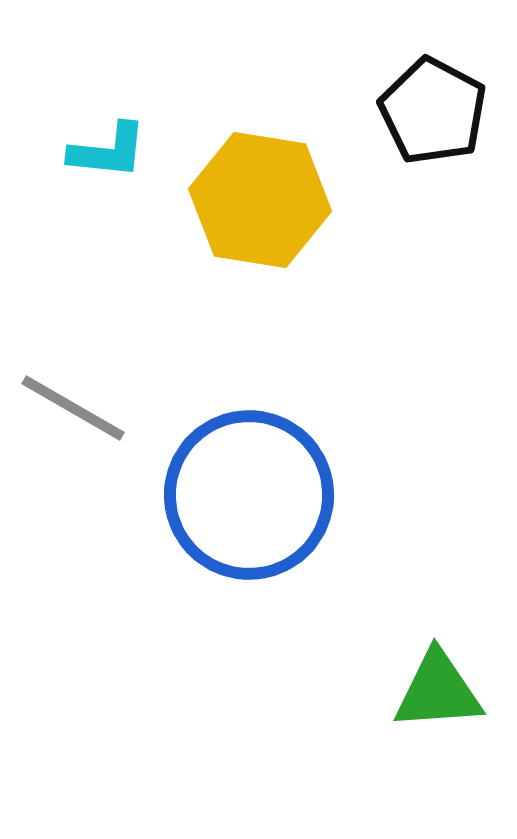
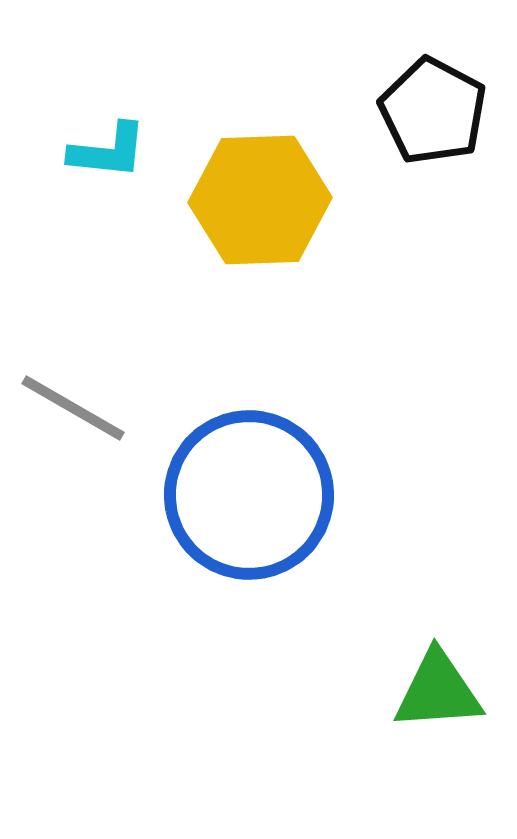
yellow hexagon: rotated 11 degrees counterclockwise
